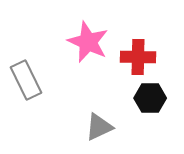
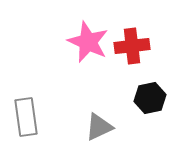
red cross: moved 6 px left, 11 px up; rotated 8 degrees counterclockwise
gray rectangle: moved 37 px down; rotated 18 degrees clockwise
black hexagon: rotated 12 degrees counterclockwise
